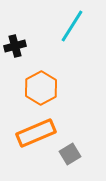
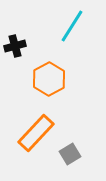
orange hexagon: moved 8 px right, 9 px up
orange rectangle: rotated 24 degrees counterclockwise
